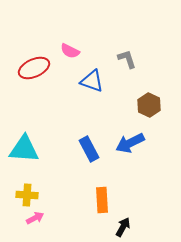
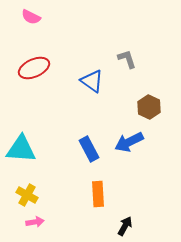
pink semicircle: moved 39 px left, 34 px up
blue triangle: rotated 15 degrees clockwise
brown hexagon: moved 2 px down
blue arrow: moved 1 px left, 1 px up
cyan triangle: moved 3 px left
yellow cross: rotated 25 degrees clockwise
orange rectangle: moved 4 px left, 6 px up
pink arrow: moved 4 px down; rotated 18 degrees clockwise
black arrow: moved 2 px right, 1 px up
